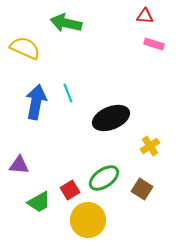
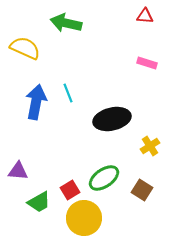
pink rectangle: moved 7 px left, 19 px down
black ellipse: moved 1 px right, 1 px down; rotated 9 degrees clockwise
purple triangle: moved 1 px left, 6 px down
brown square: moved 1 px down
yellow circle: moved 4 px left, 2 px up
